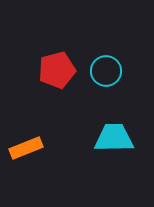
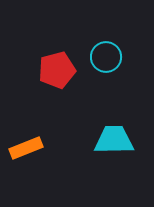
cyan circle: moved 14 px up
cyan trapezoid: moved 2 px down
